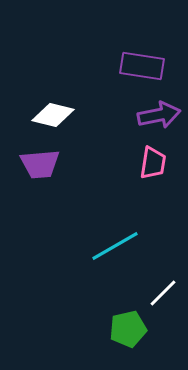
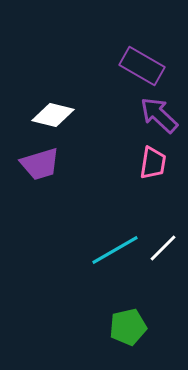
purple rectangle: rotated 21 degrees clockwise
purple arrow: rotated 126 degrees counterclockwise
purple trapezoid: rotated 12 degrees counterclockwise
cyan line: moved 4 px down
white line: moved 45 px up
green pentagon: moved 2 px up
